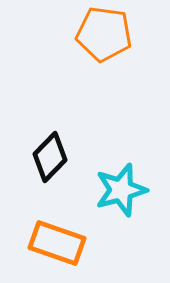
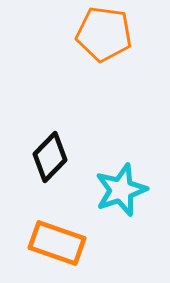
cyan star: rotated 4 degrees counterclockwise
